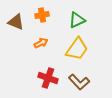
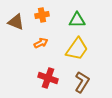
green triangle: rotated 24 degrees clockwise
brown L-shape: moved 3 px right; rotated 105 degrees counterclockwise
